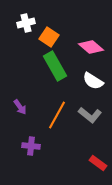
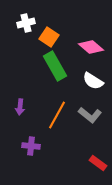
purple arrow: rotated 42 degrees clockwise
